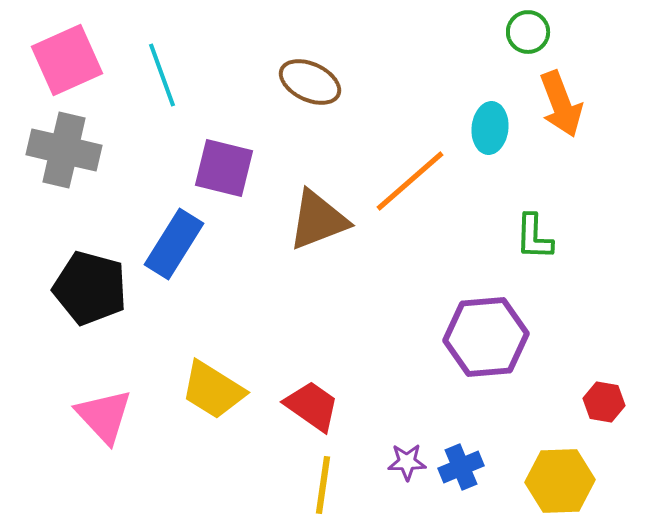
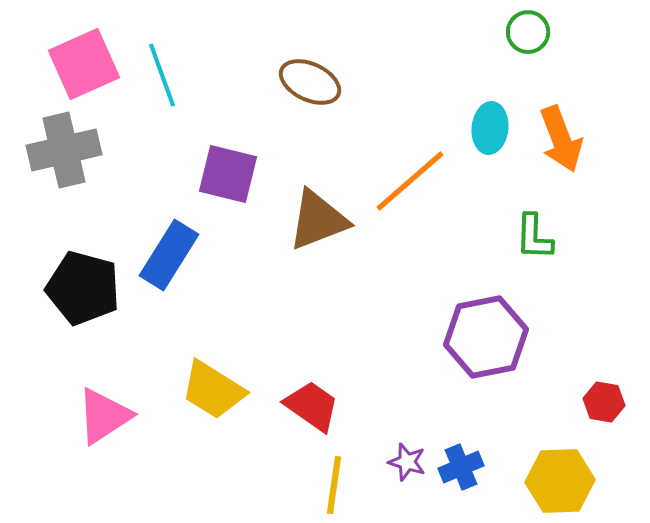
pink square: moved 17 px right, 4 px down
orange arrow: moved 35 px down
gray cross: rotated 26 degrees counterclockwise
purple square: moved 4 px right, 6 px down
blue rectangle: moved 5 px left, 11 px down
black pentagon: moved 7 px left
purple hexagon: rotated 6 degrees counterclockwise
pink triangle: rotated 40 degrees clockwise
purple star: rotated 18 degrees clockwise
yellow line: moved 11 px right
